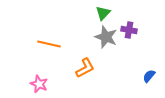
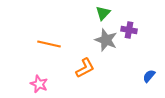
gray star: moved 3 px down
